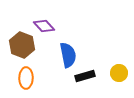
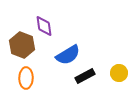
purple diamond: rotated 35 degrees clockwise
blue semicircle: rotated 70 degrees clockwise
black rectangle: rotated 12 degrees counterclockwise
